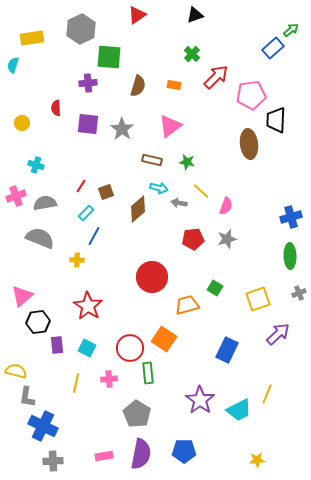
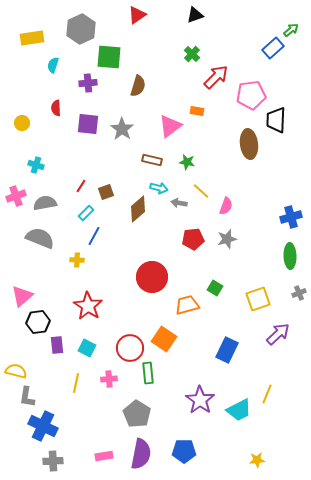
cyan semicircle at (13, 65): moved 40 px right
orange rectangle at (174, 85): moved 23 px right, 26 px down
